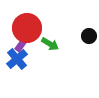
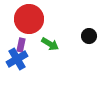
red circle: moved 2 px right, 9 px up
purple rectangle: rotated 24 degrees counterclockwise
blue cross: rotated 10 degrees clockwise
